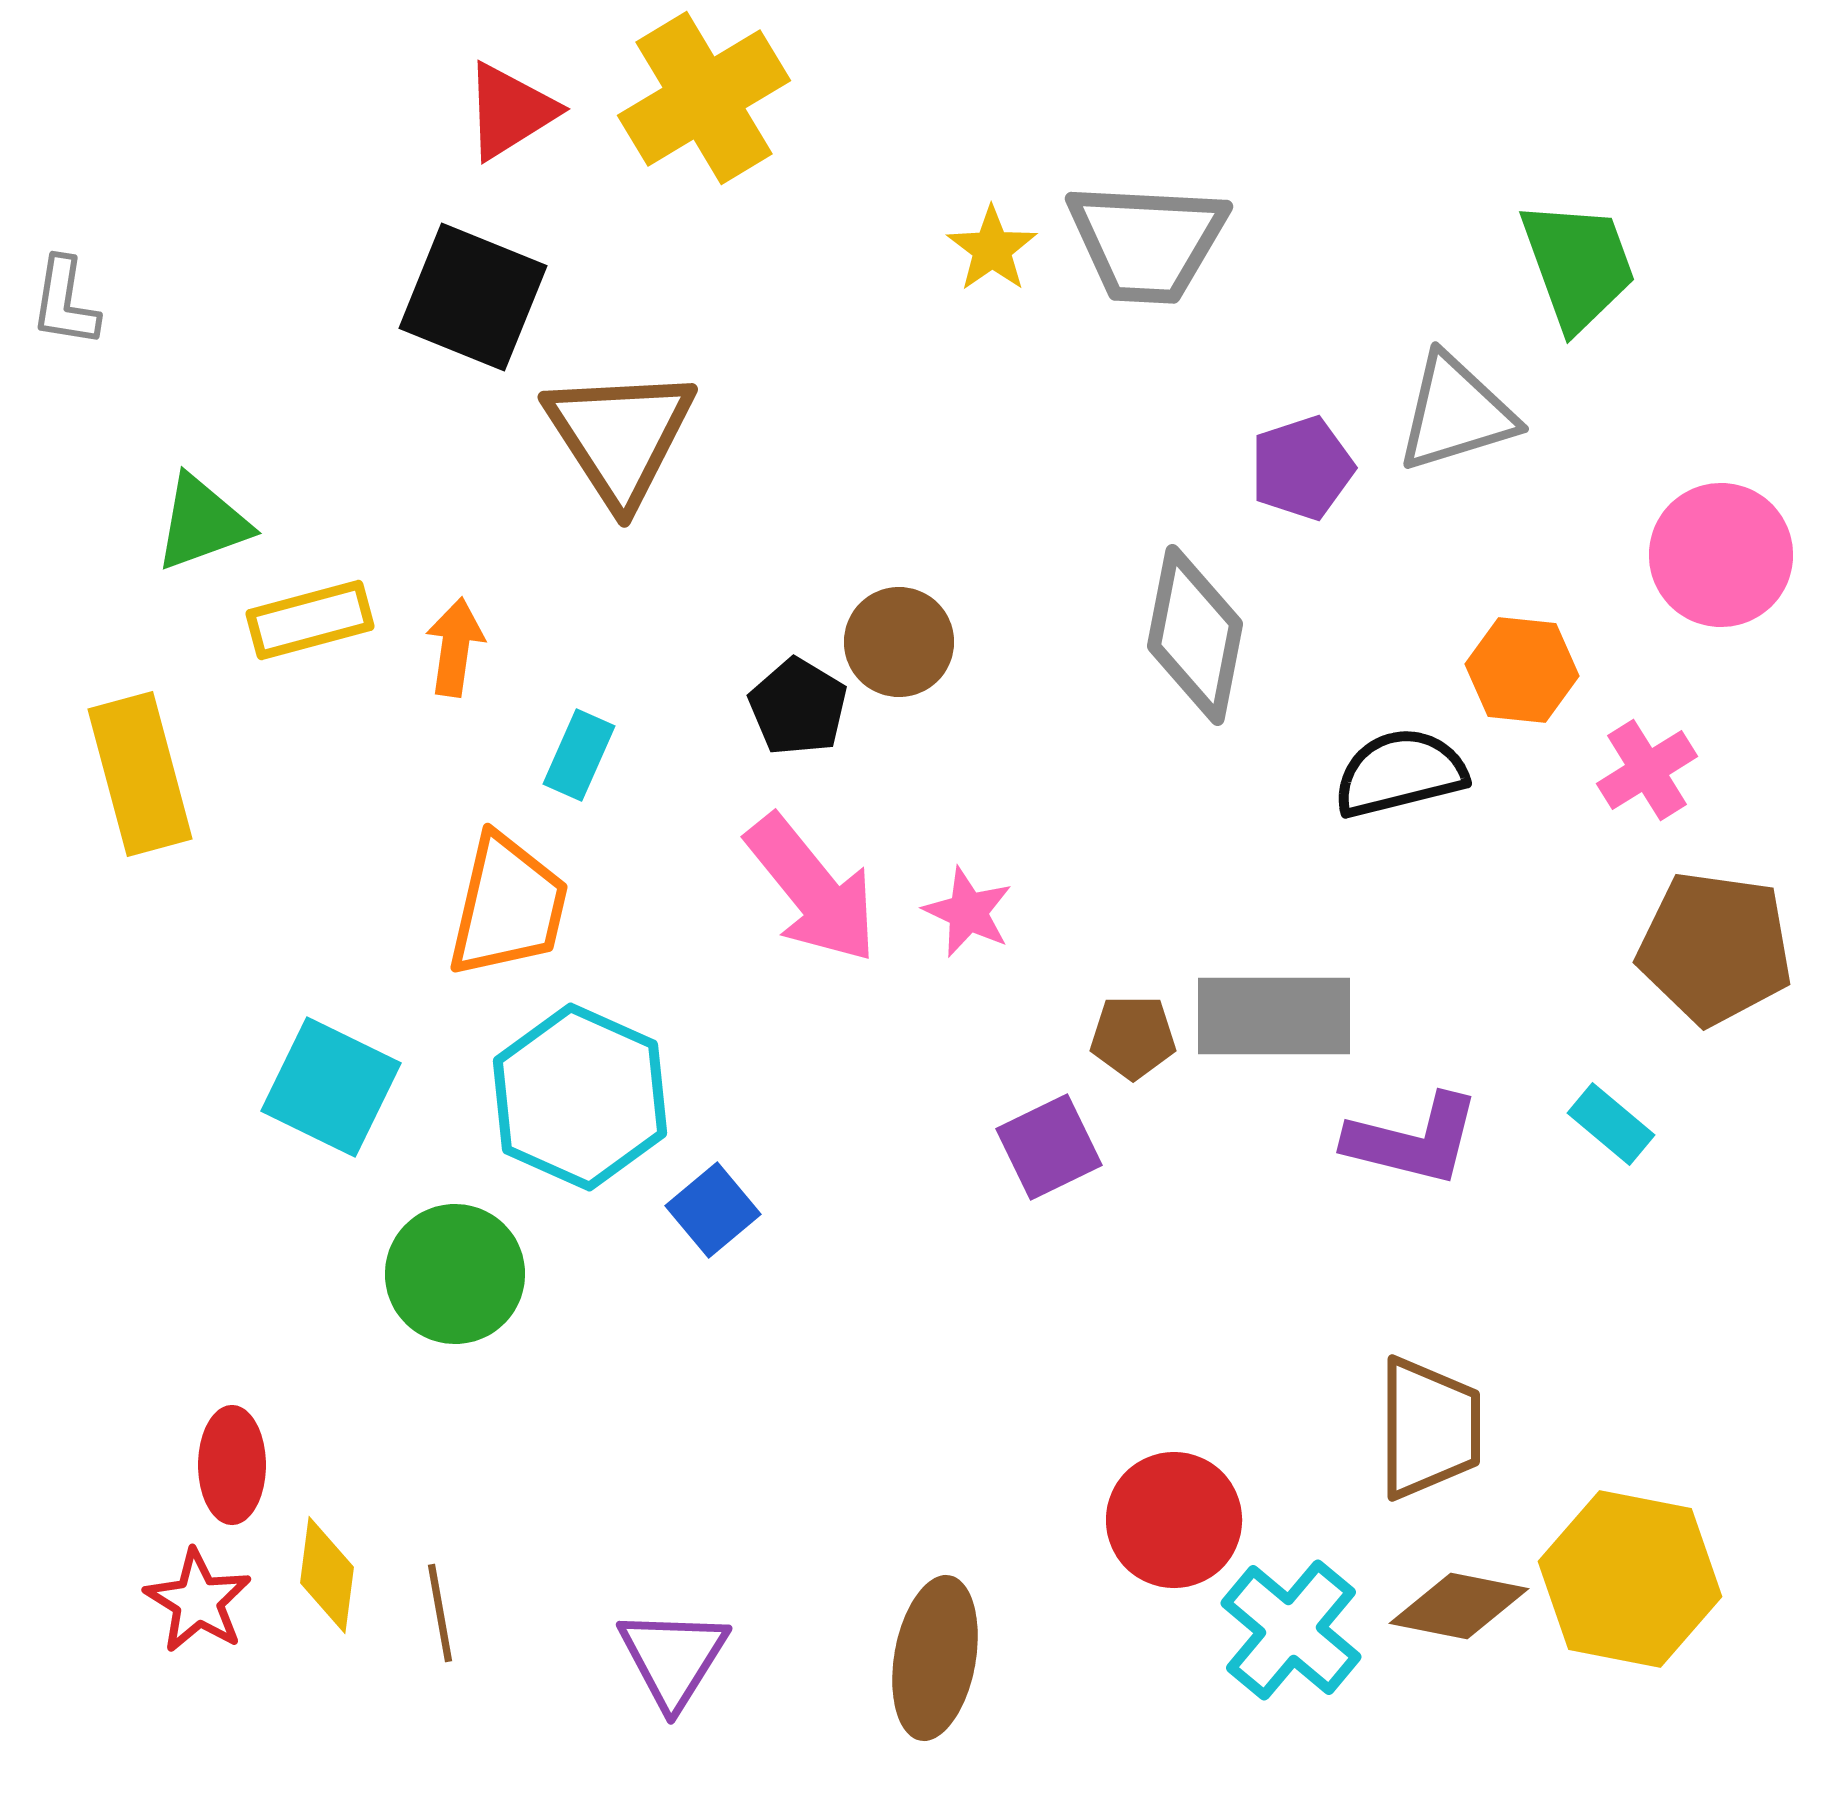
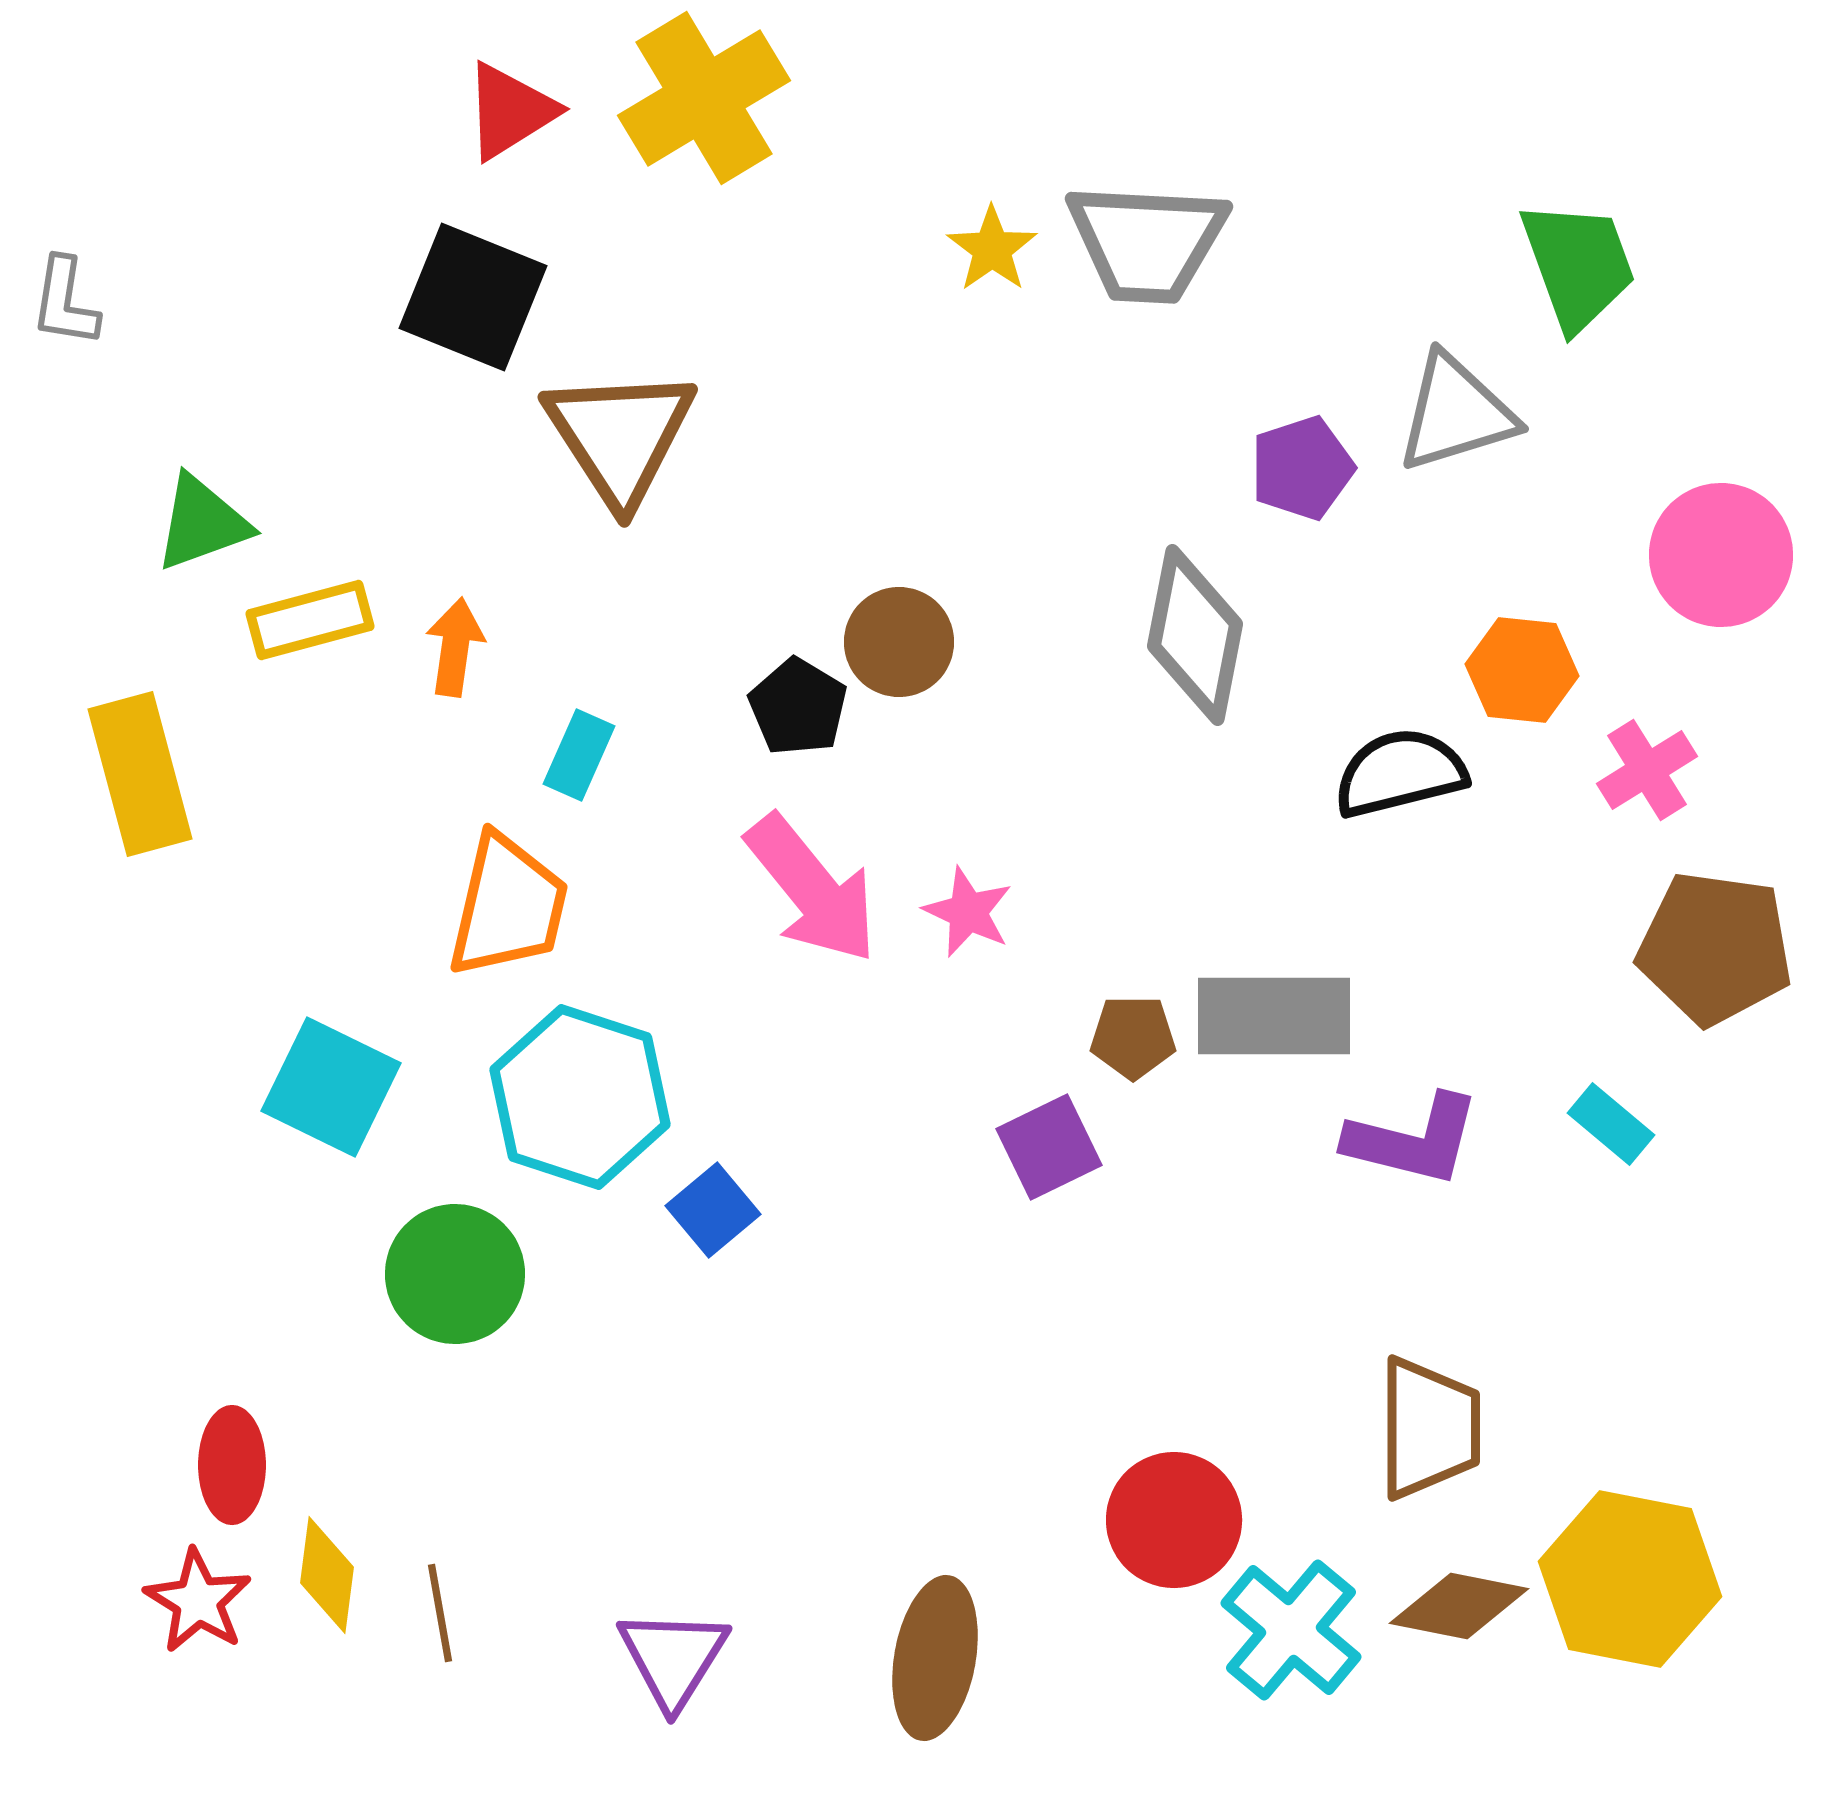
cyan hexagon at (580, 1097): rotated 6 degrees counterclockwise
